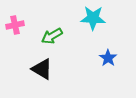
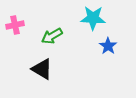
blue star: moved 12 px up
